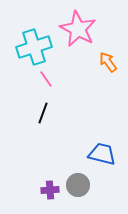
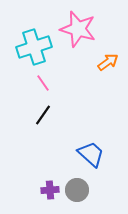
pink star: rotated 12 degrees counterclockwise
orange arrow: rotated 90 degrees clockwise
pink line: moved 3 px left, 4 px down
black line: moved 2 px down; rotated 15 degrees clockwise
blue trapezoid: moved 11 px left; rotated 28 degrees clockwise
gray circle: moved 1 px left, 5 px down
